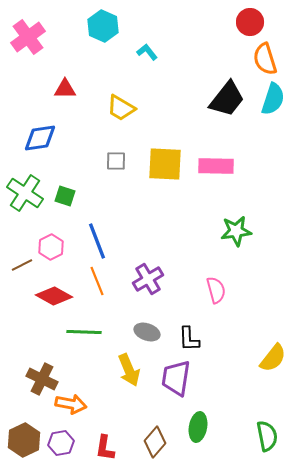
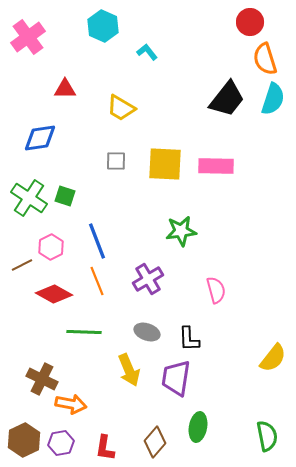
green cross: moved 4 px right, 5 px down
green star: moved 55 px left
red diamond: moved 2 px up
